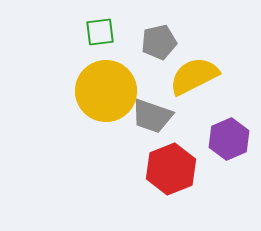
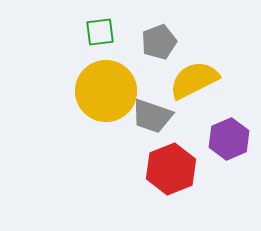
gray pentagon: rotated 8 degrees counterclockwise
yellow semicircle: moved 4 px down
